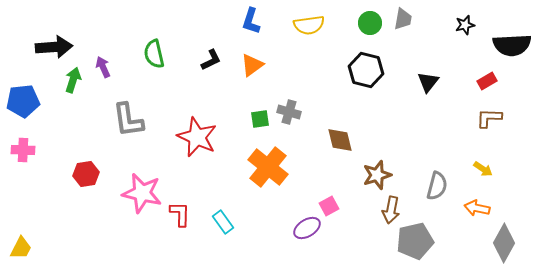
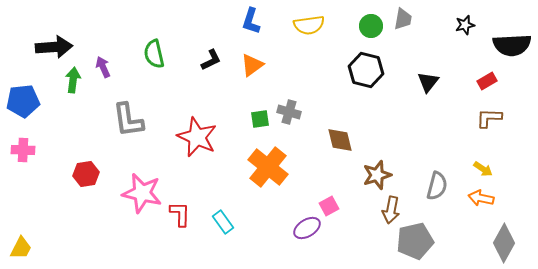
green circle: moved 1 px right, 3 px down
green arrow: rotated 10 degrees counterclockwise
orange arrow: moved 4 px right, 10 px up
